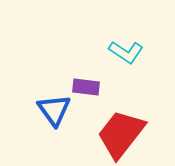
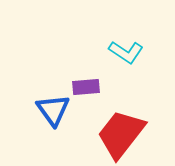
purple rectangle: rotated 12 degrees counterclockwise
blue triangle: moved 1 px left
